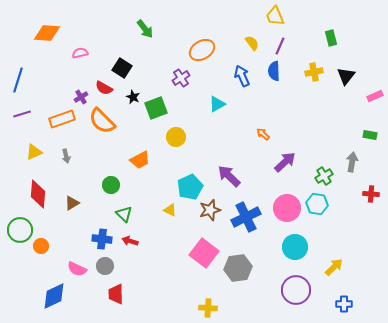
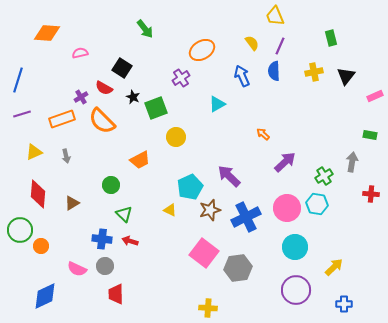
blue diamond at (54, 296): moved 9 px left
